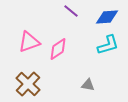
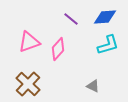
purple line: moved 8 px down
blue diamond: moved 2 px left
pink diamond: rotated 15 degrees counterclockwise
gray triangle: moved 5 px right, 1 px down; rotated 16 degrees clockwise
